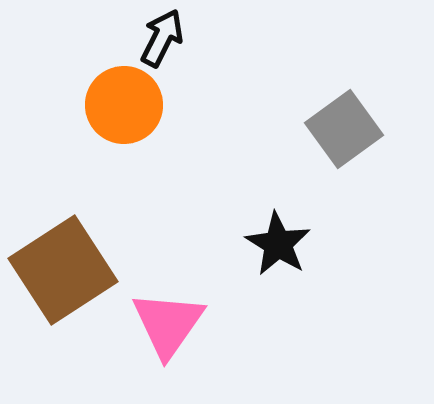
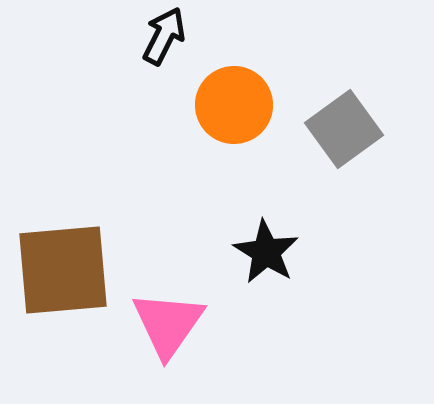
black arrow: moved 2 px right, 2 px up
orange circle: moved 110 px right
black star: moved 12 px left, 8 px down
brown square: rotated 28 degrees clockwise
